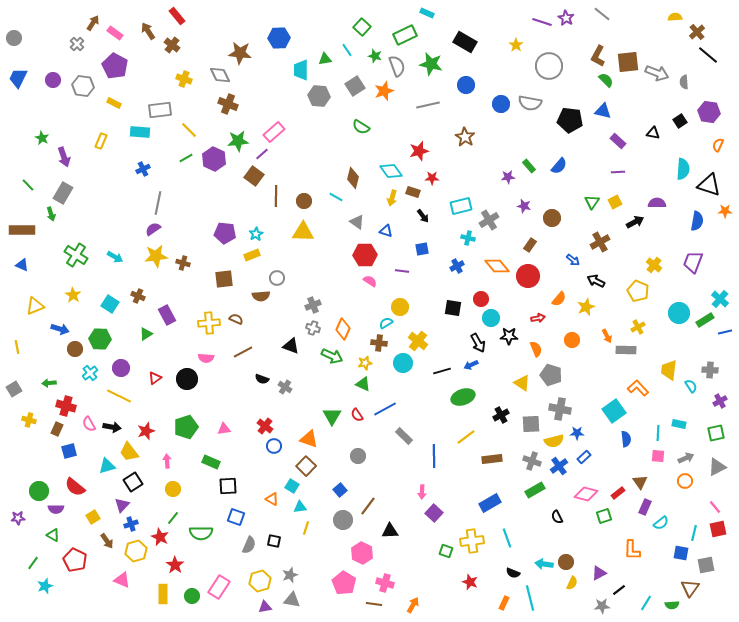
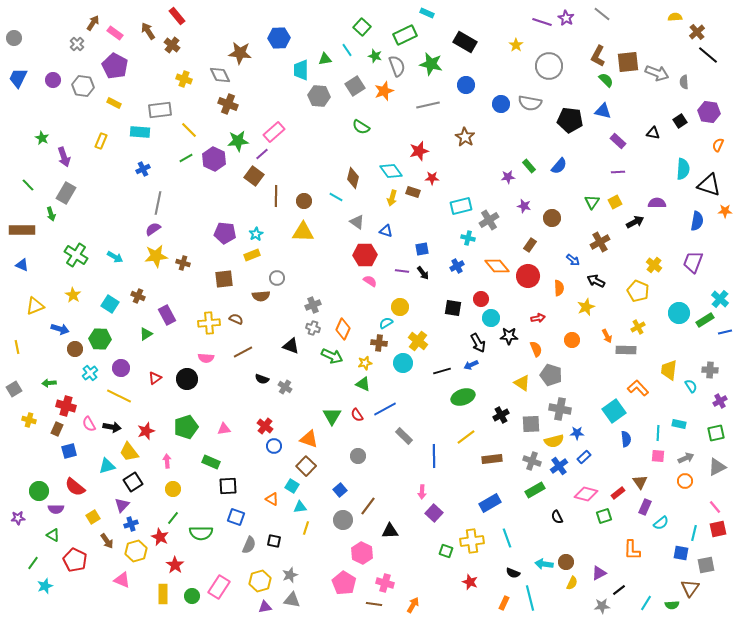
gray rectangle at (63, 193): moved 3 px right
black arrow at (423, 216): moved 57 px down
orange semicircle at (559, 299): moved 11 px up; rotated 42 degrees counterclockwise
